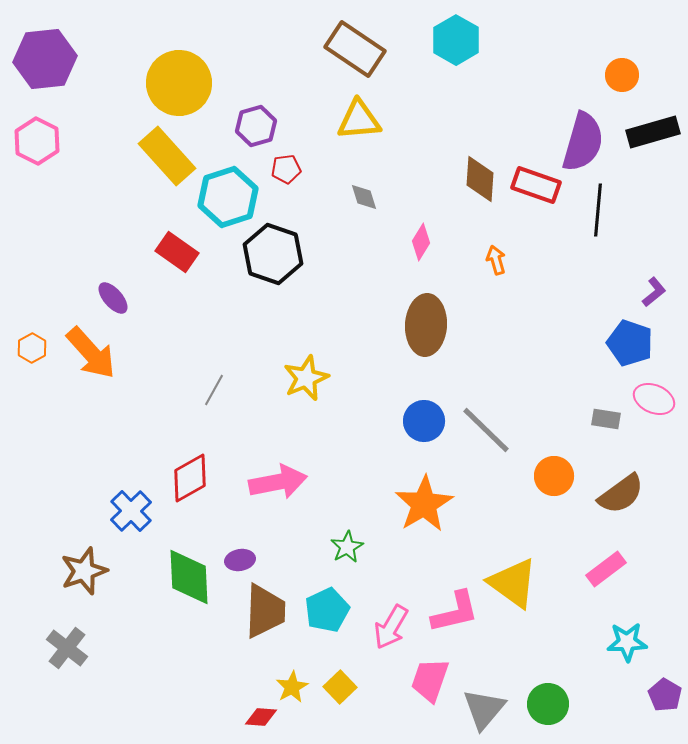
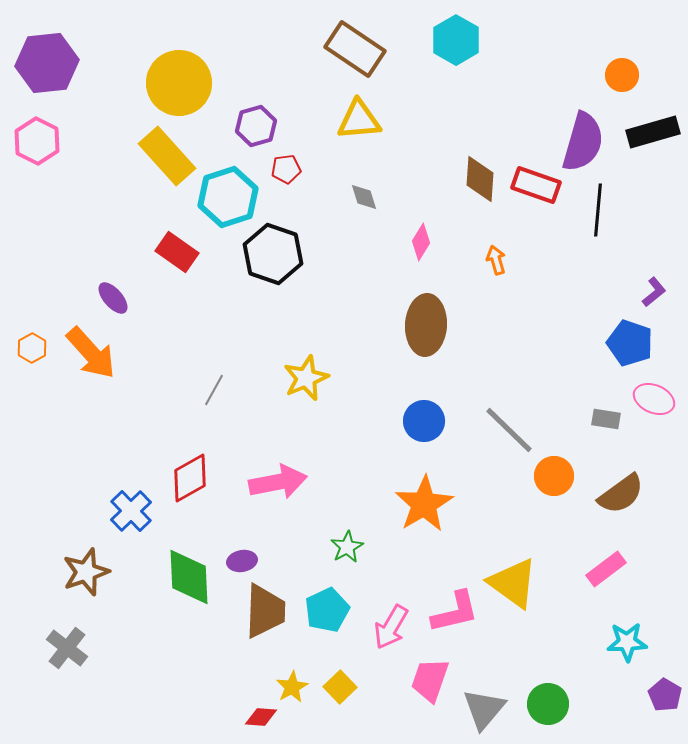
purple hexagon at (45, 59): moved 2 px right, 4 px down
gray line at (486, 430): moved 23 px right
purple ellipse at (240, 560): moved 2 px right, 1 px down
brown star at (84, 571): moved 2 px right, 1 px down
